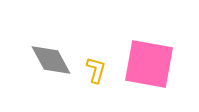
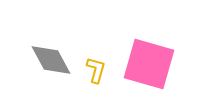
pink square: rotated 6 degrees clockwise
